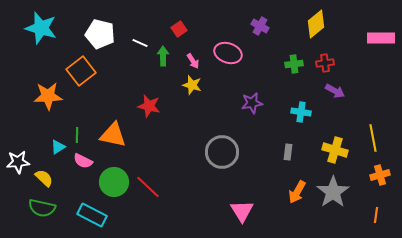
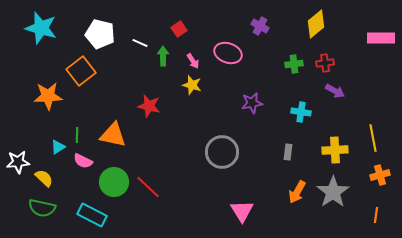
yellow cross: rotated 20 degrees counterclockwise
